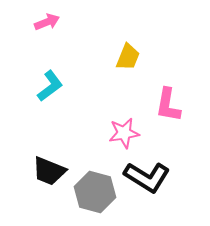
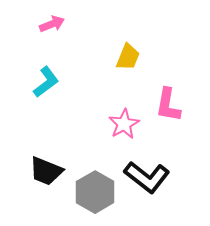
pink arrow: moved 5 px right, 2 px down
cyan L-shape: moved 4 px left, 4 px up
pink star: moved 9 px up; rotated 20 degrees counterclockwise
black trapezoid: moved 3 px left
black L-shape: rotated 6 degrees clockwise
gray hexagon: rotated 15 degrees clockwise
